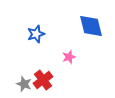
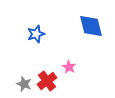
pink star: moved 10 px down; rotated 24 degrees counterclockwise
red cross: moved 4 px right, 1 px down
